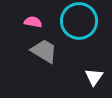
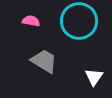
pink semicircle: moved 2 px left, 1 px up
gray trapezoid: moved 10 px down
